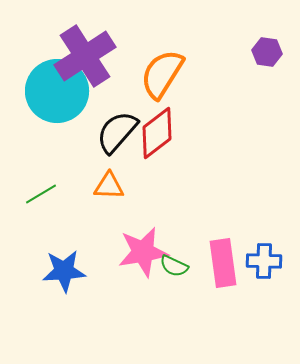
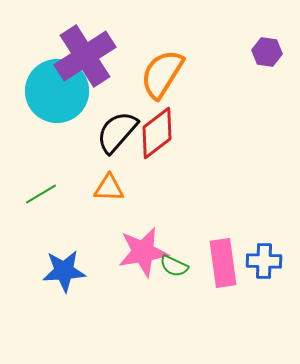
orange triangle: moved 2 px down
